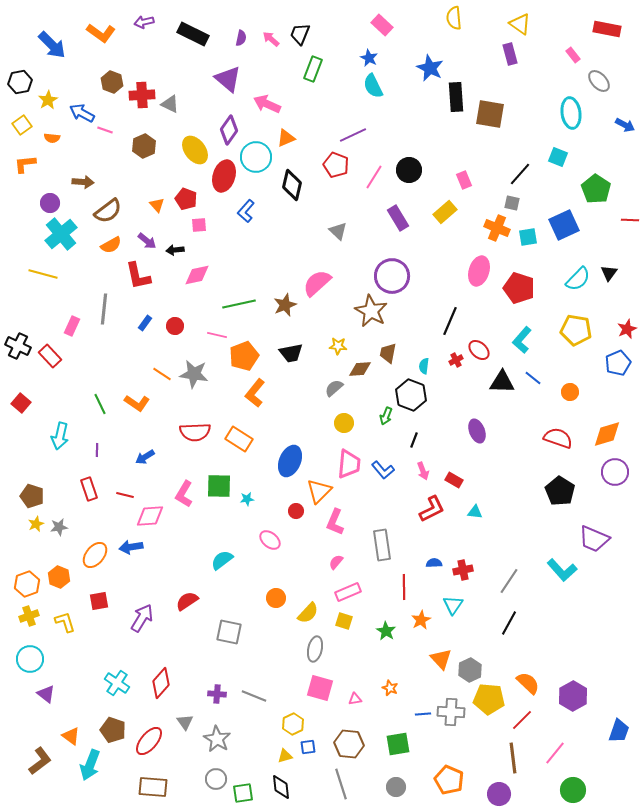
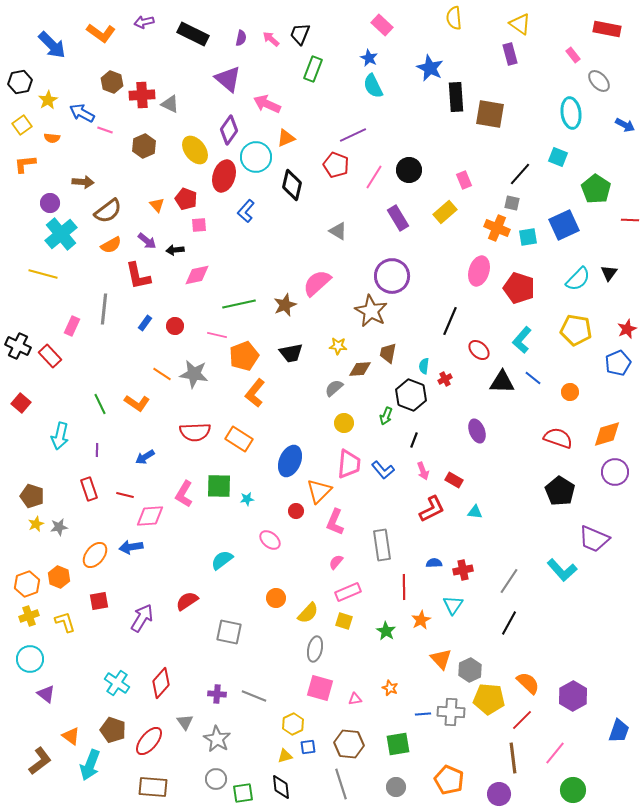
gray triangle at (338, 231): rotated 12 degrees counterclockwise
red cross at (456, 360): moved 11 px left, 19 px down
